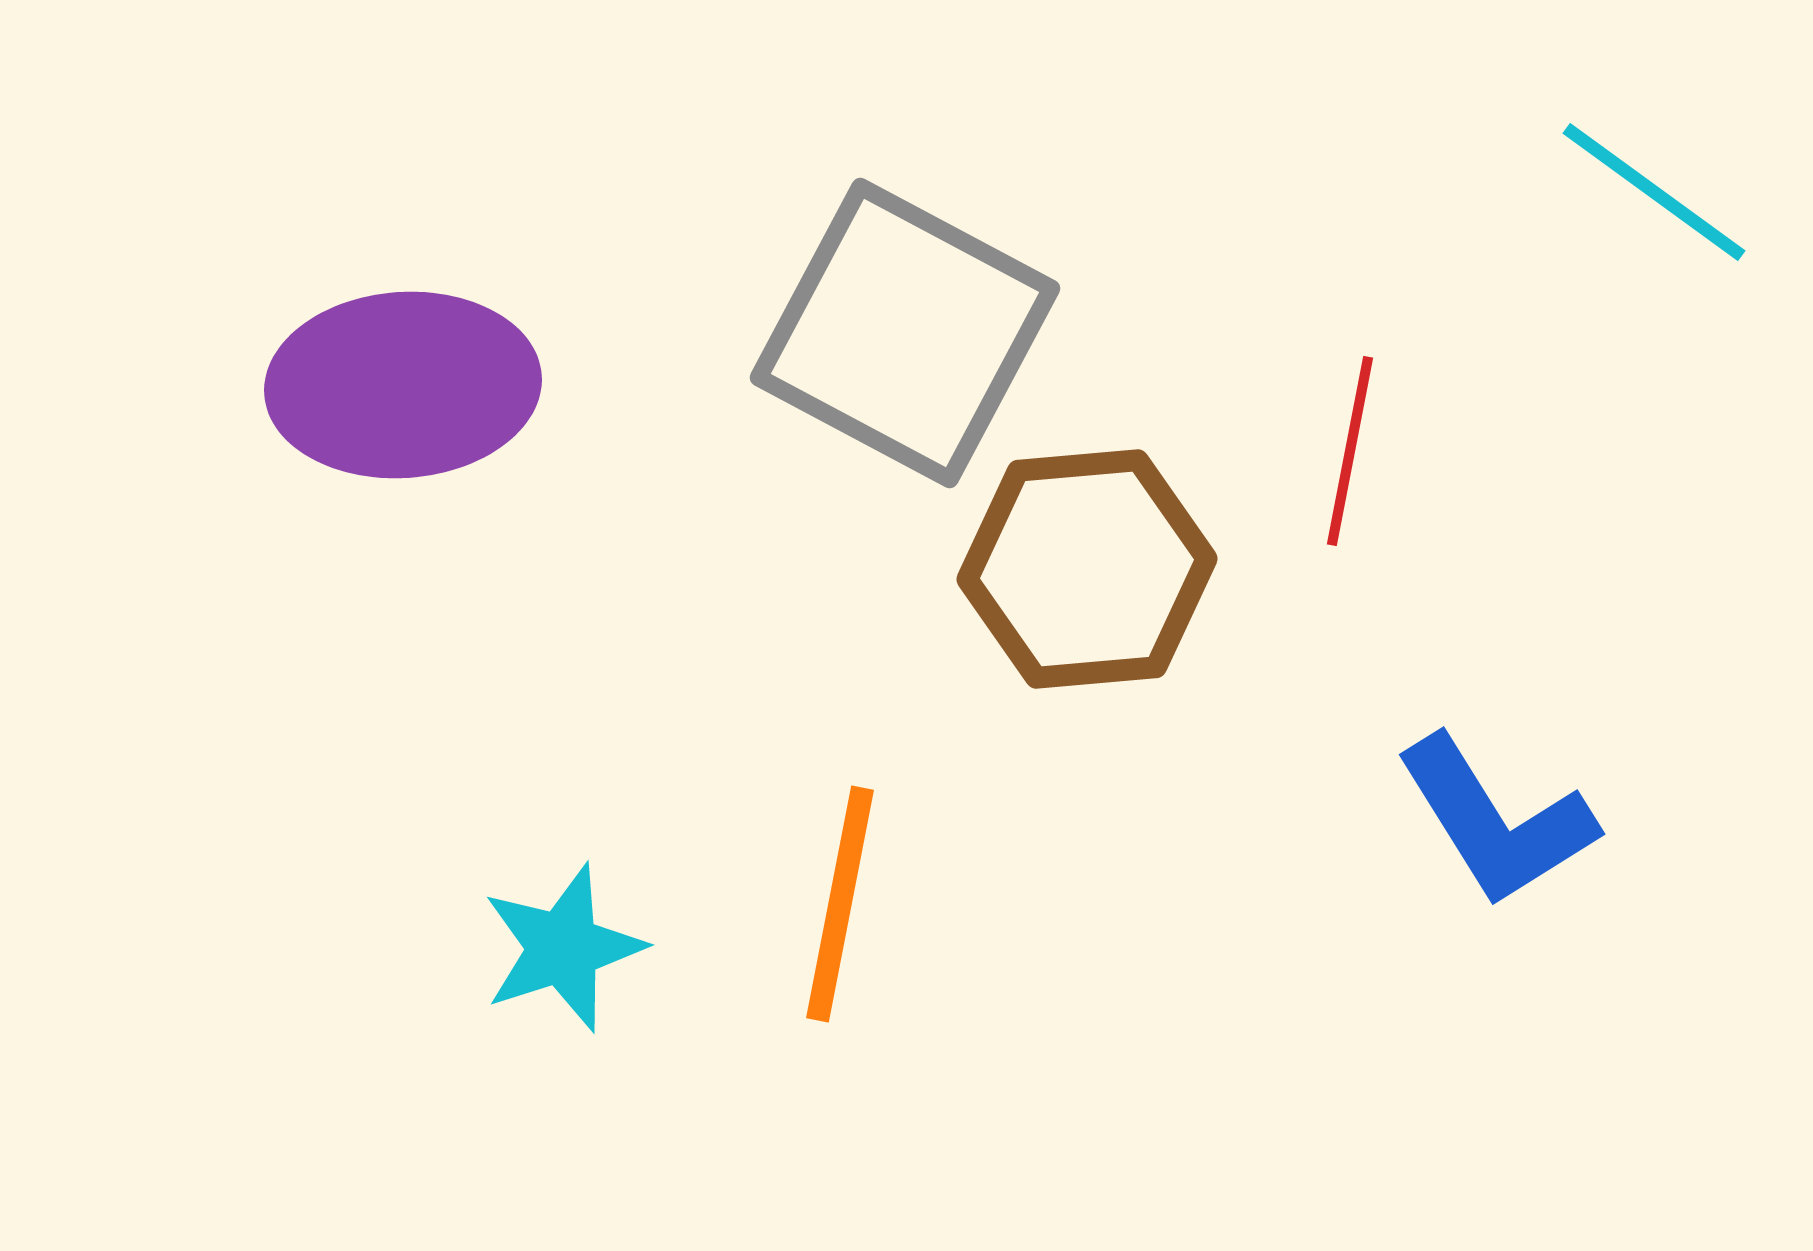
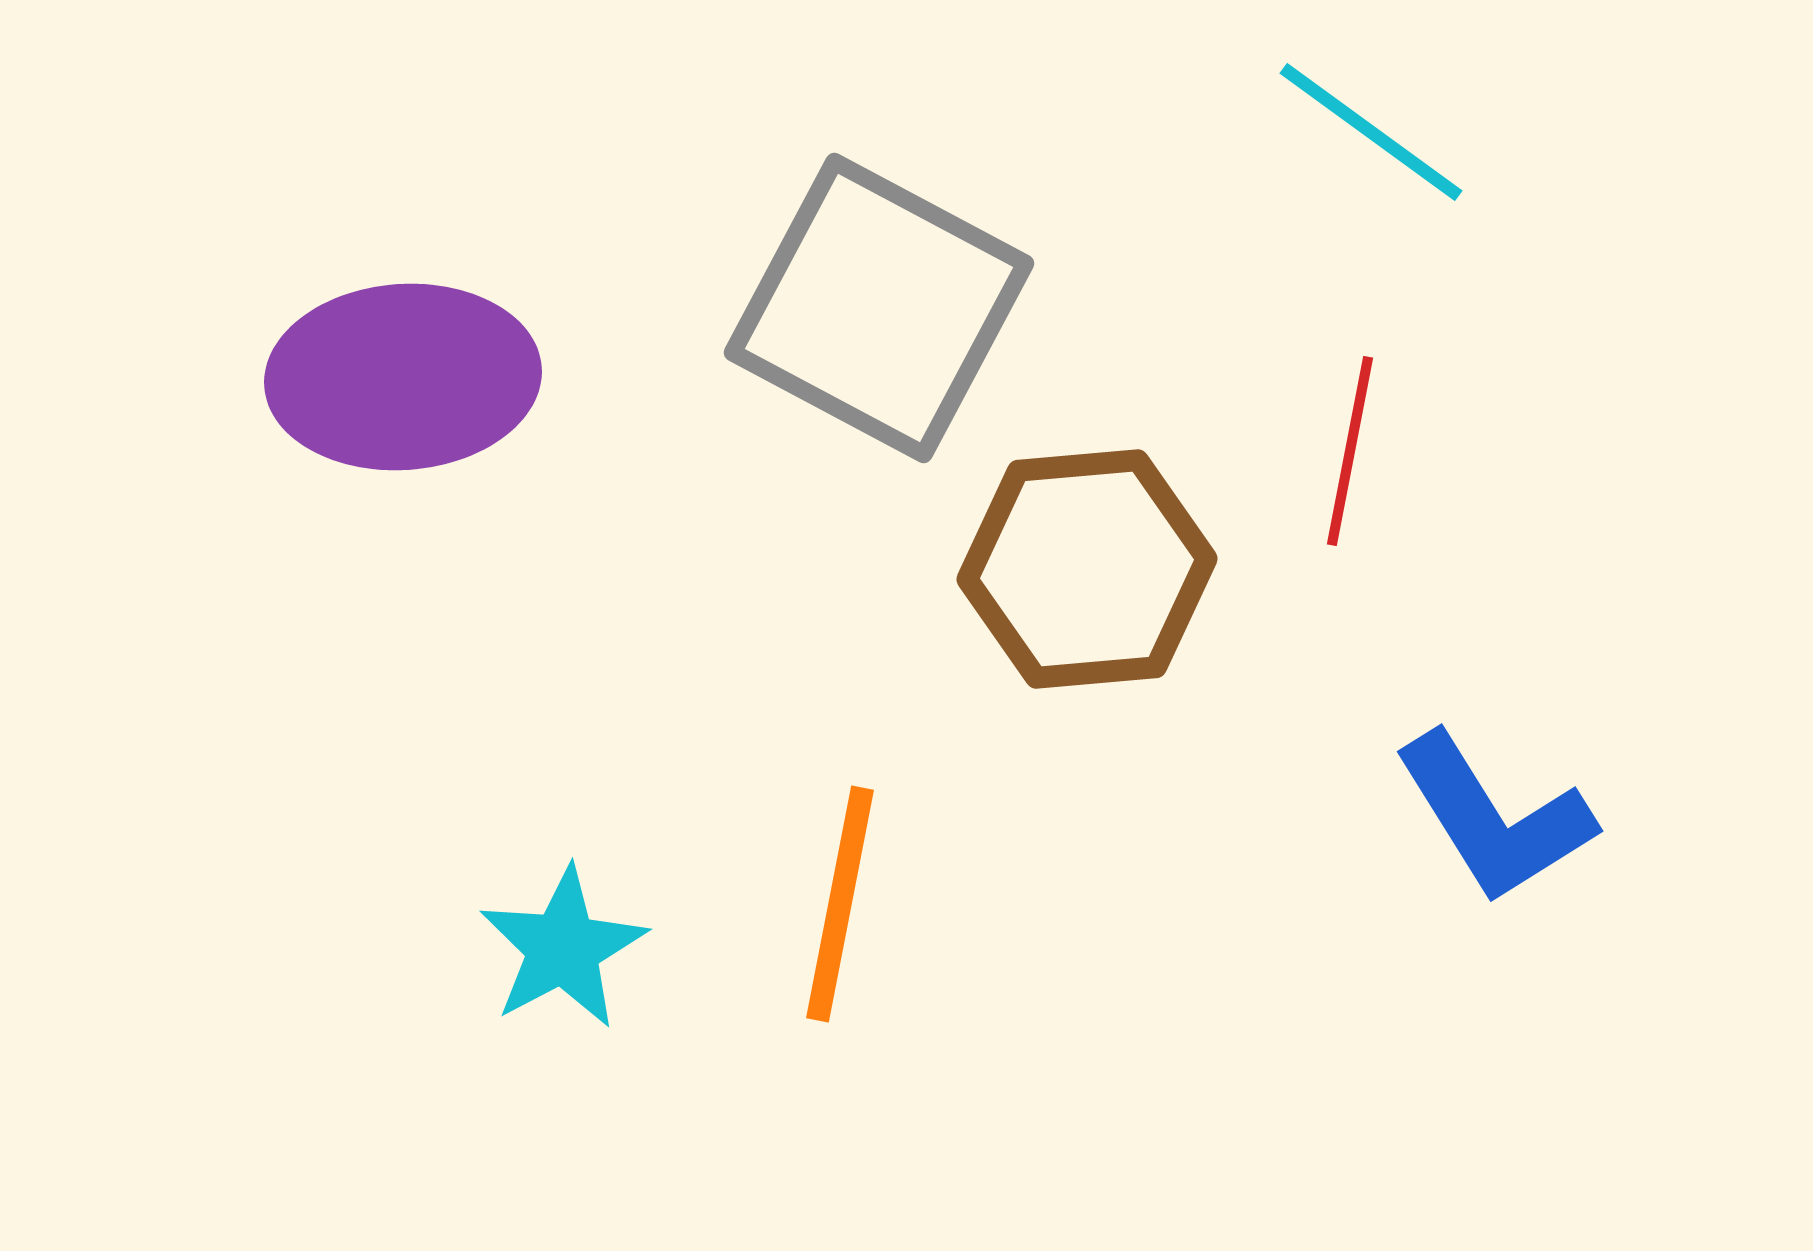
cyan line: moved 283 px left, 60 px up
gray square: moved 26 px left, 25 px up
purple ellipse: moved 8 px up
blue L-shape: moved 2 px left, 3 px up
cyan star: rotated 10 degrees counterclockwise
